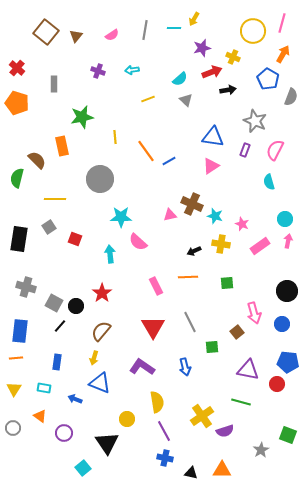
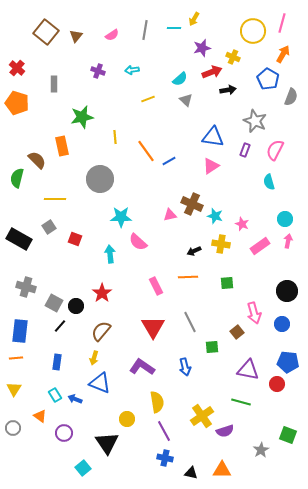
black rectangle at (19, 239): rotated 70 degrees counterclockwise
cyan rectangle at (44, 388): moved 11 px right, 7 px down; rotated 48 degrees clockwise
